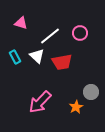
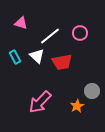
gray circle: moved 1 px right, 1 px up
orange star: moved 1 px right, 1 px up
